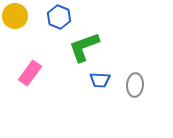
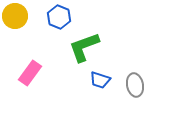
blue trapezoid: rotated 15 degrees clockwise
gray ellipse: rotated 15 degrees counterclockwise
